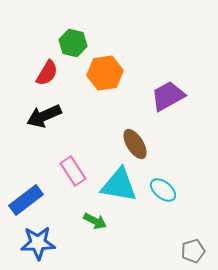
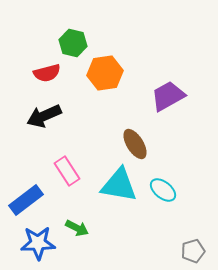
red semicircle: rotated 44 degrees clockwise
pink rectangle: moved 6 px left
green arrow: moved 18 px left, 7 px down
